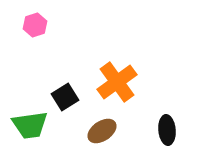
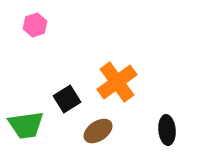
black square: moved 2 px right, 2 px down
green trapezoid: moved 4 px left
brown ellipse: moved 4 px left
